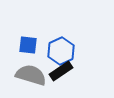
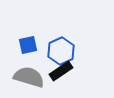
blue square: rotated 18 degrees counterclockwise
gray semicircle: moved 2 px left, 2 px down
